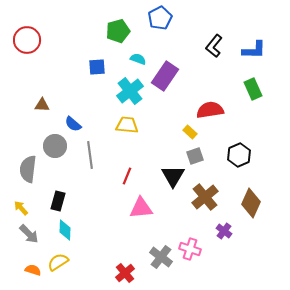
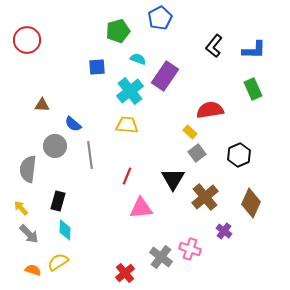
gray square: moved 2 px right, 3 px up; rotated 18 degrees counterclockwise
black triangle: moved 3 px down
